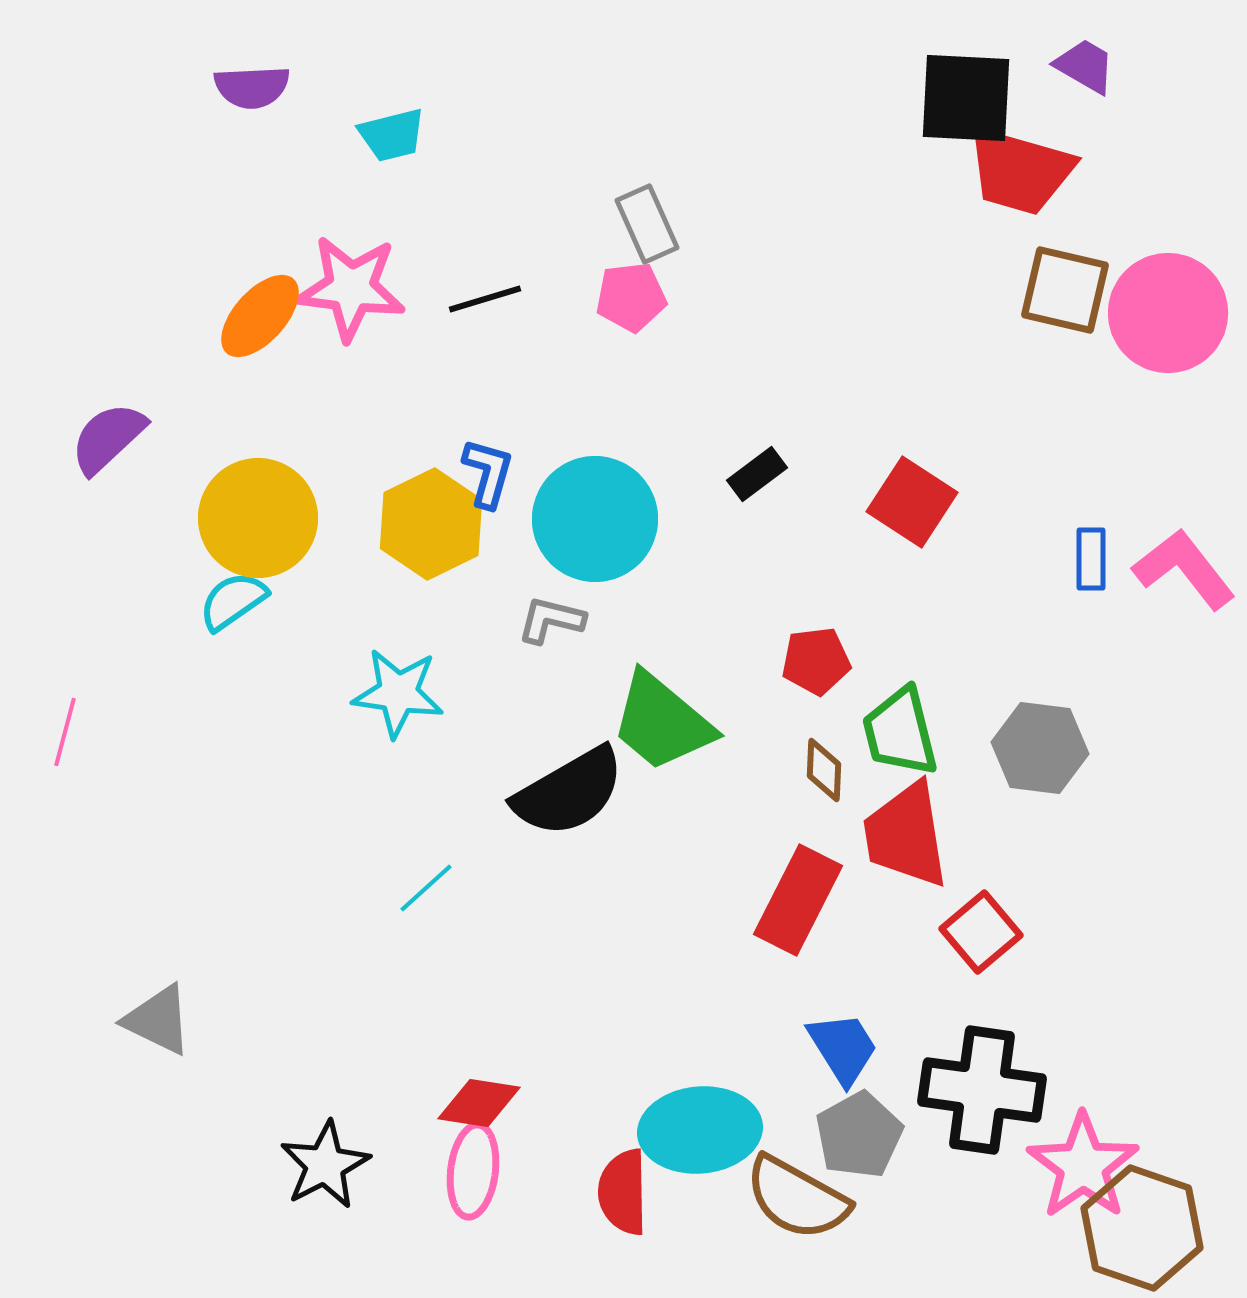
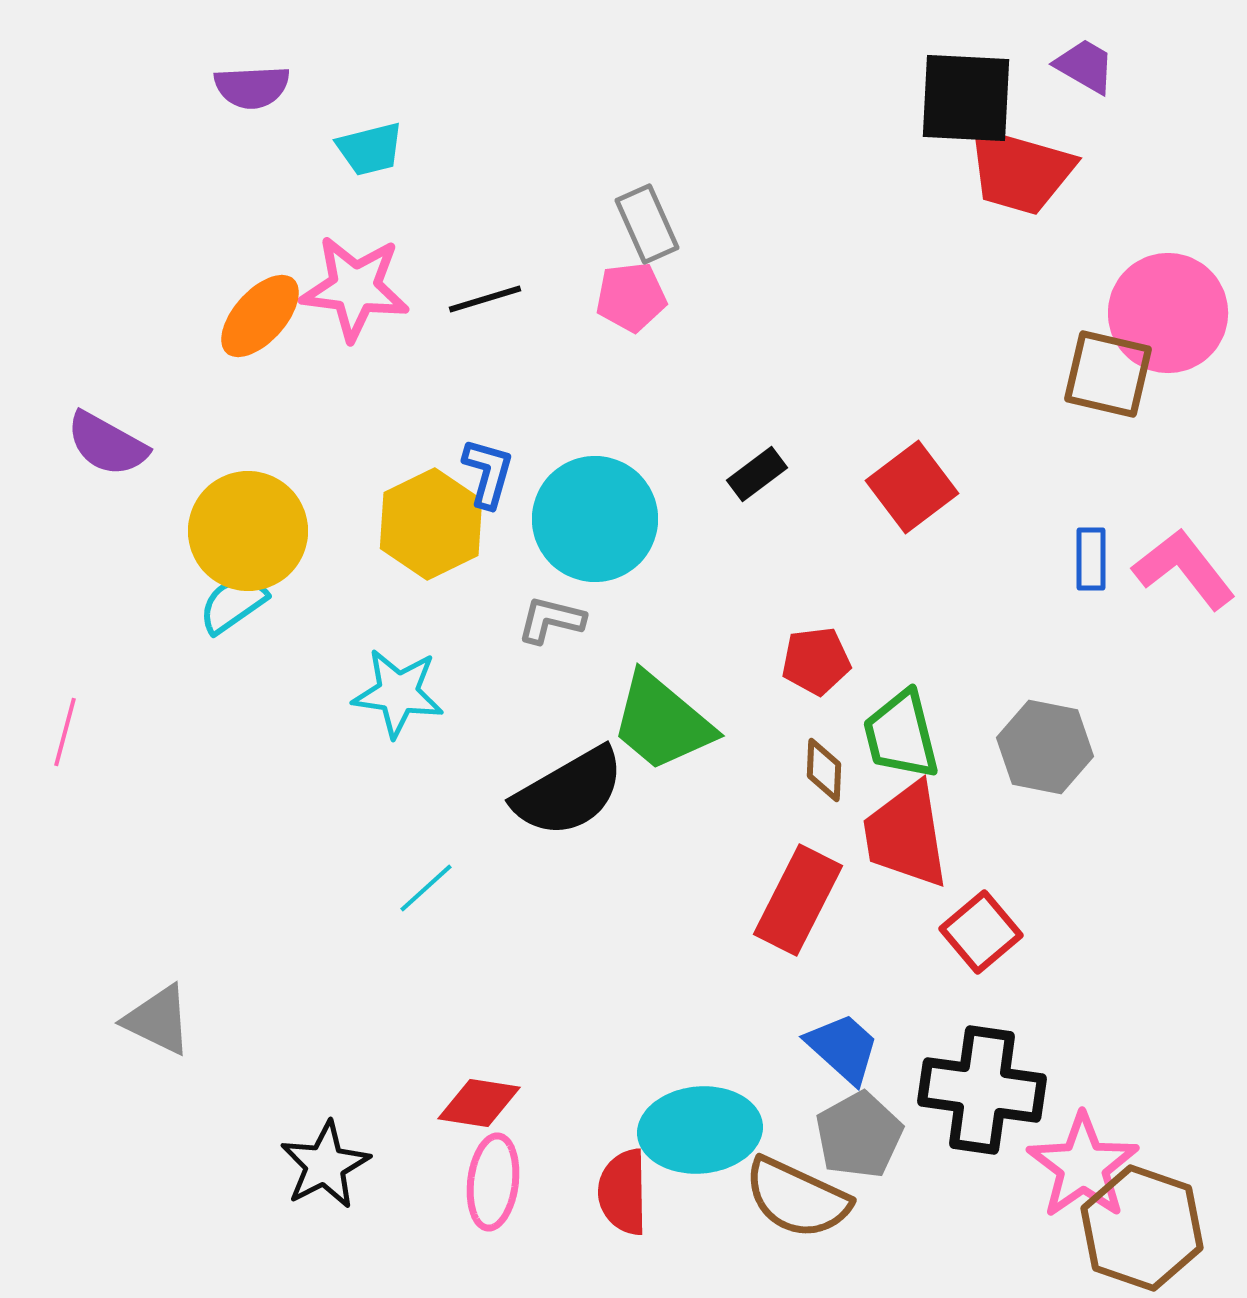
cyan trapezoid at (392, 135): moved 22 px left, 14 px down
pink star at (351, 288): moved 4 px right
brown square at (1065, 290): moved 43 px right, 84 px down
purple semicircle at (108, 438): moved 1 px left, 6 px down; rotated 108 degrees counterclockwise
red square at (912, 502): moved 15 px up; rotated 20 degrees clockwise
yellow circle at (258, 518): moved 10 px left, 13 px down
cyan semicircle at (233, 601): moved 3 px down
green trapezoid at (900, 732): moved 1 px right, 3 px down
gray hexagon at (1040, 748): moved 5 px right, 1 px up; rotated 4 degrees clockwise
blue trapezoid at (843, 1048): rotated 16 degrees counterclockwise
pink ellipse at (473, 1171): moved 20 px right, 11 px down
brown semicircle at (797, 1198): rotated 4 degrees counterclockwise
